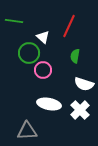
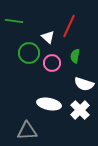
white triangle: moved 5 px right
pink circle: moved 9 px right, 7 px up
